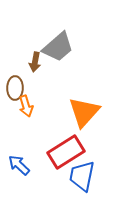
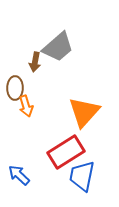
blue arrow: moved 10 px down
